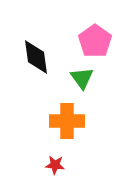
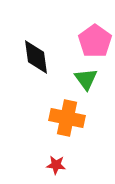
green triangle: moved 4 px right, 1 px down
orange cross: moved 3 px up; rotated 12 degrees clockwise
red star: moved 1 px right
